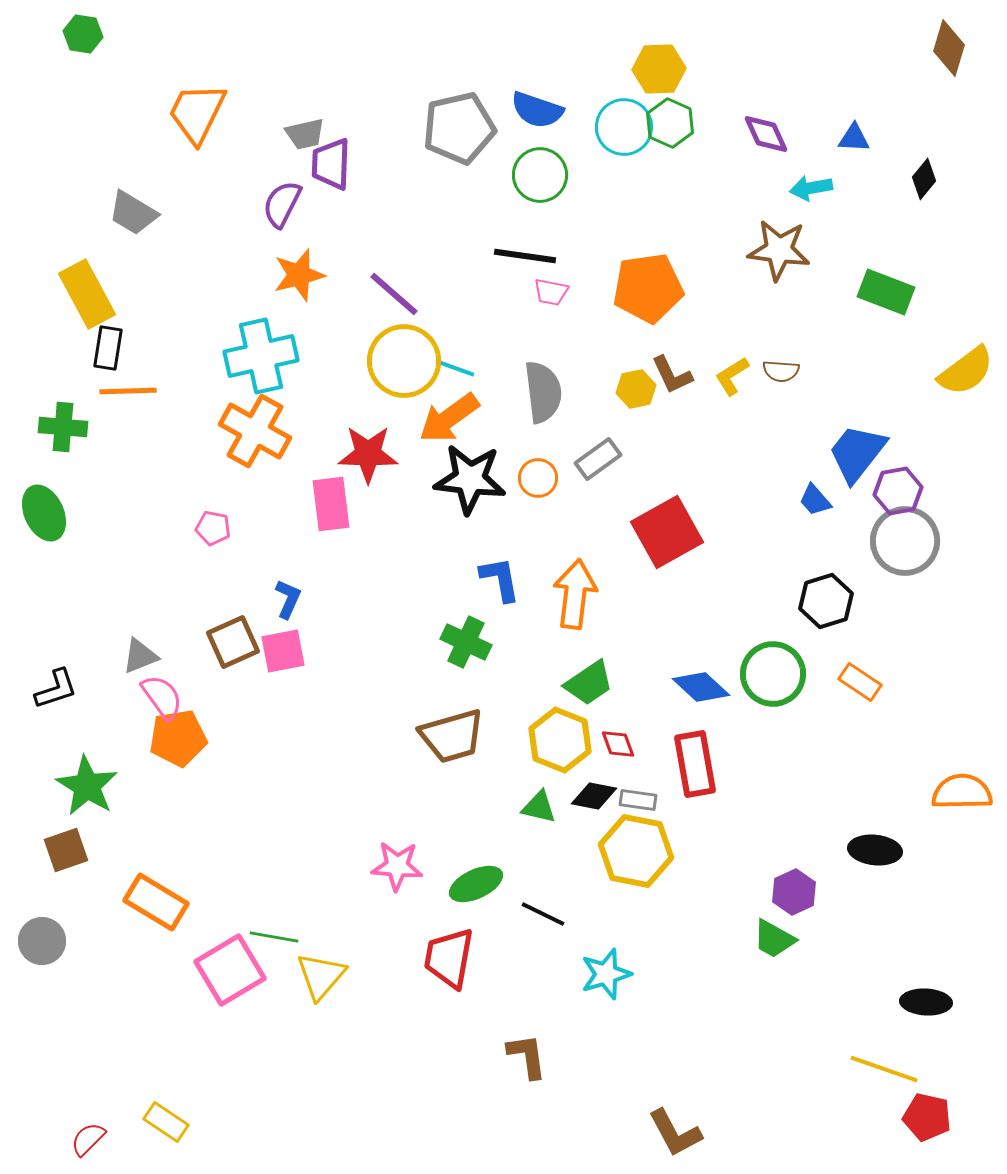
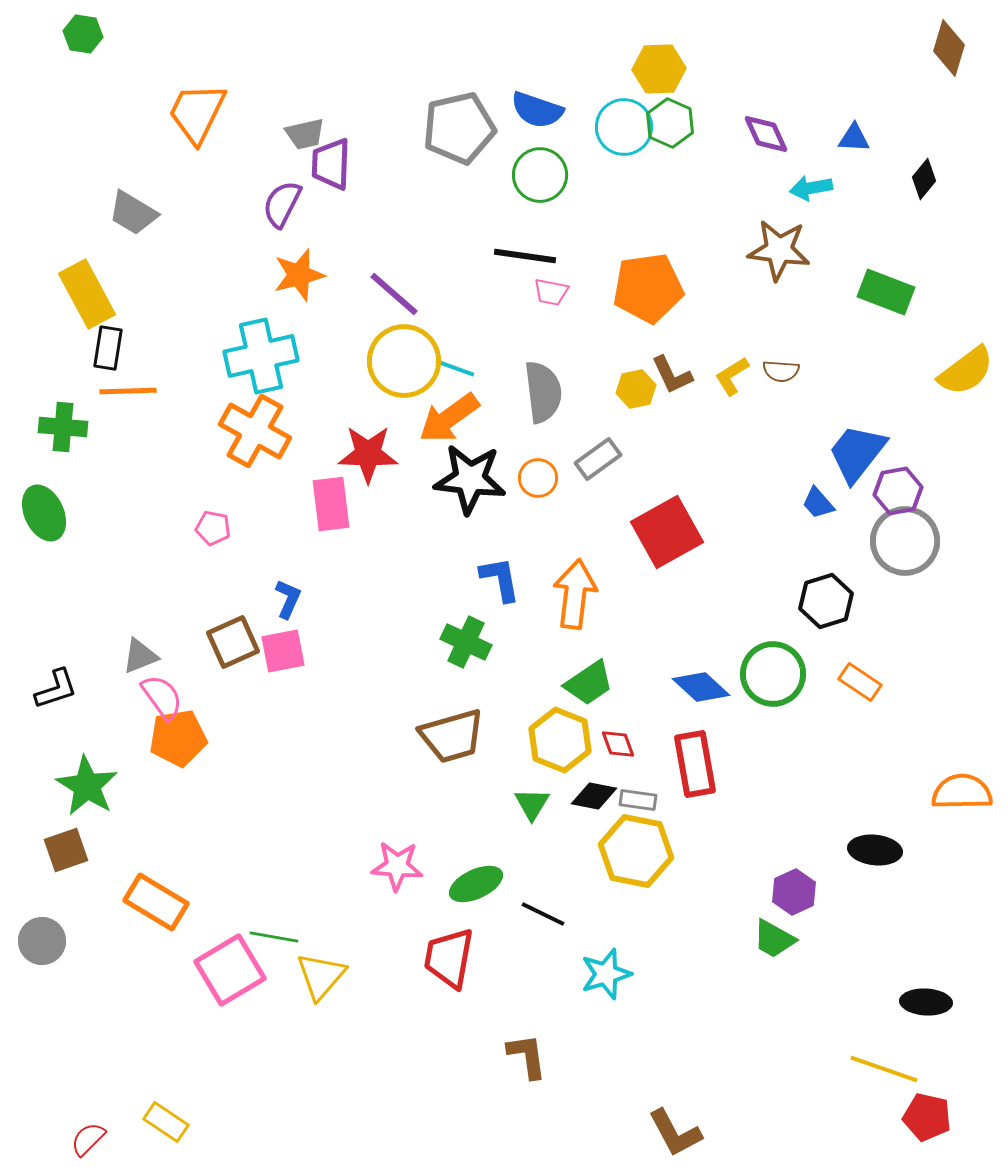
blue trapezoid at (815, 500): moved 3 px right, 3 px down
green triangle at (539, 807): moved 7 px left, 3 px up; rotated 48 degrees clockwise
